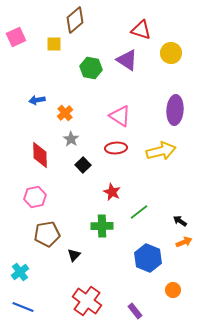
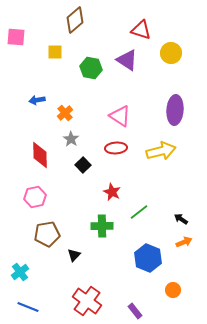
pink square: rotated 30 degrees clockwise
yellow square: moved 1 px right, 8 px down
black arrow: moved 1 px right, 2 px up
blue line: moved 5 px right
